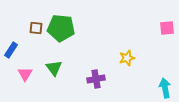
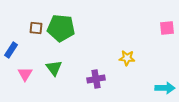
yellow star: rotated 21 degrees clockwise
cyan arrow: rotated 102 degrees clockwise
